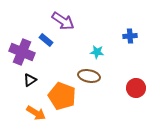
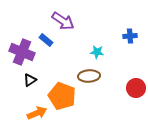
brown ellipse: rotated 15 degrees counterclockwise
orange arrow: moved 1 px right; rotated 54 degrees counterclockwise
